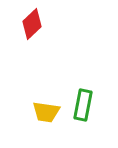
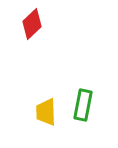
yellow trapezoid: rotated 80 degrees clockwise
